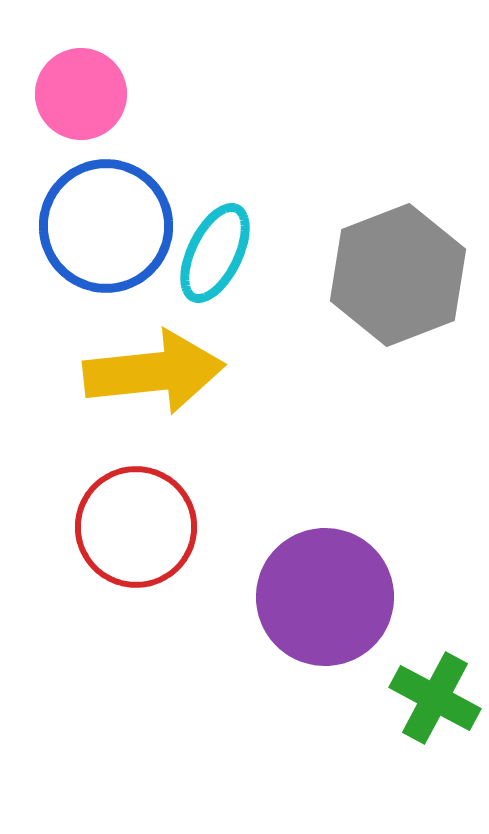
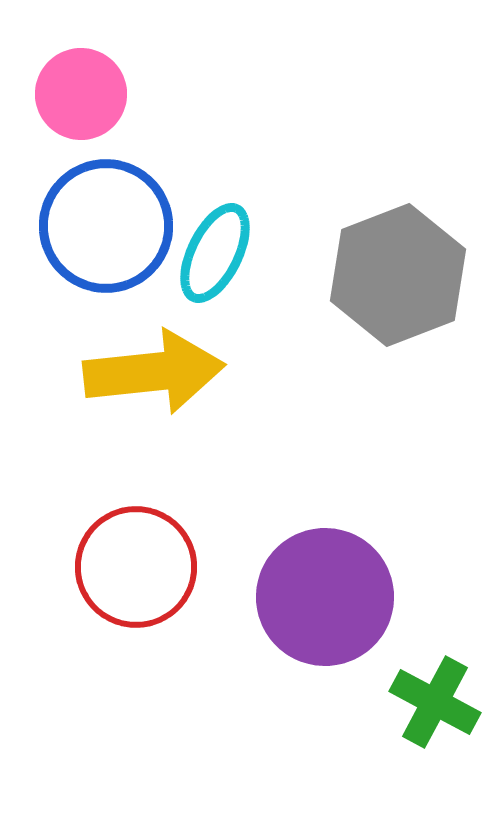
red circle: moved 40 px down
green cross: moved 4 px down
